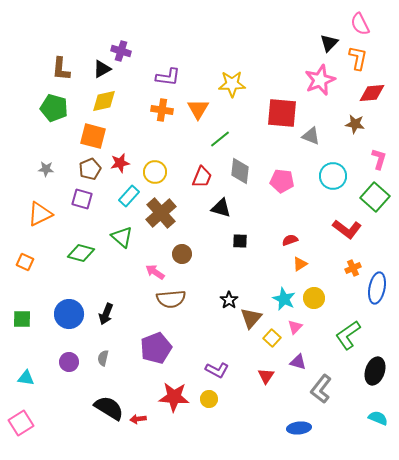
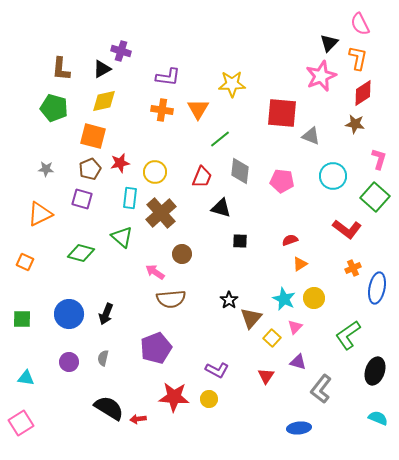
pink star at (320, 80): moved 1 px right, 4 px up
red diamond at (372, 93): moved 9 px left; rotated 28 degrees counterclockwise
cyan rectangle at (129, 196): moved 1 px right, 2 px down; rotated 35 degrees counterclockwise
